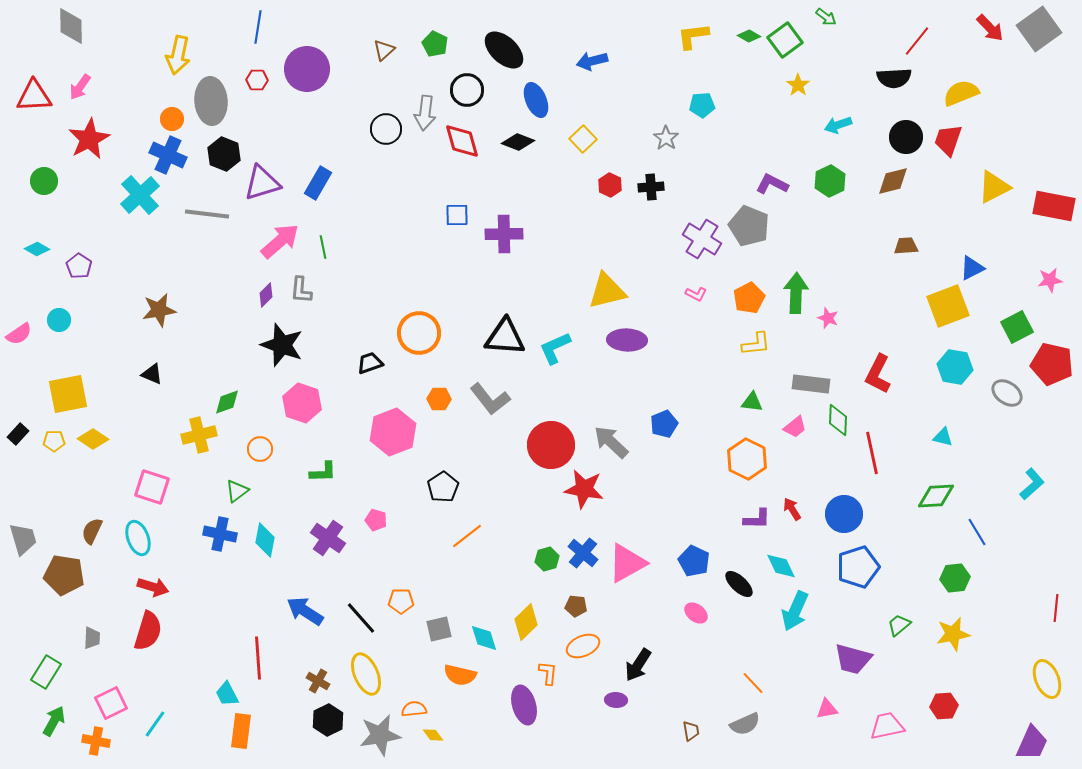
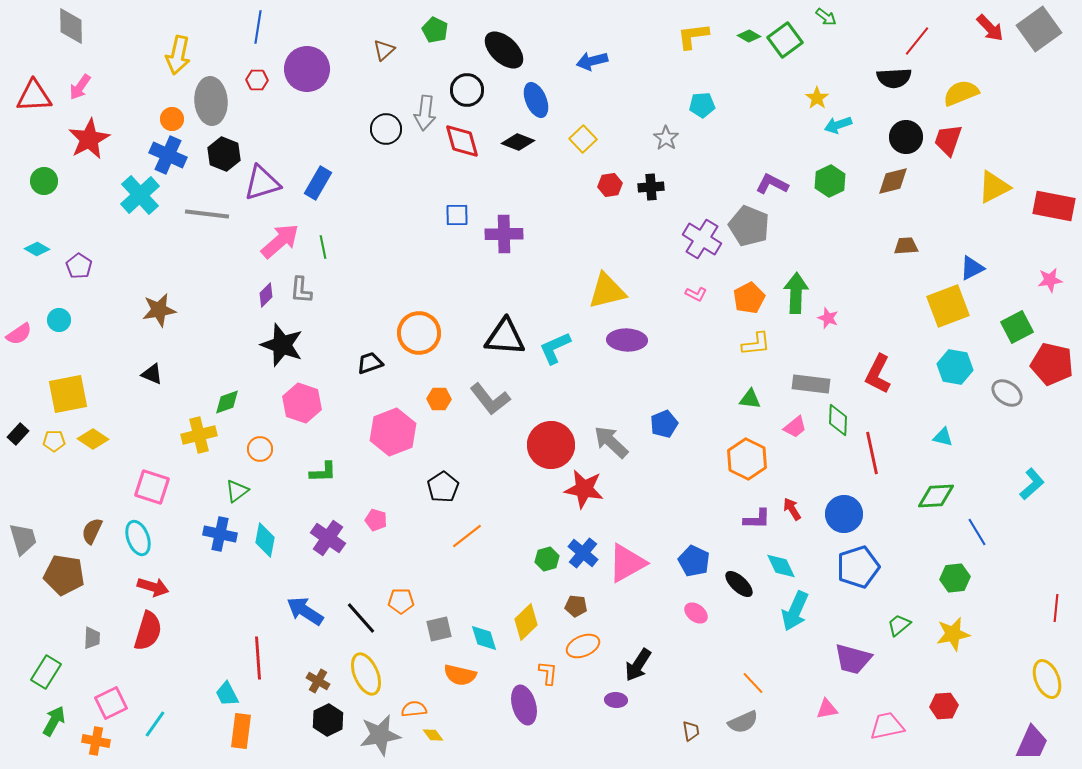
green pentagon at (435, 44): moved 14 px up
yellow star at (798, 85): moved 19 px right, 13 px down
red hexagon at (610, 185): rotated 25 degrees clockwise
green triangle at (752, 402): moved 2 px left, 3 px up
gray semicircle at (745, 724): moved 2 px left, 2 px up
